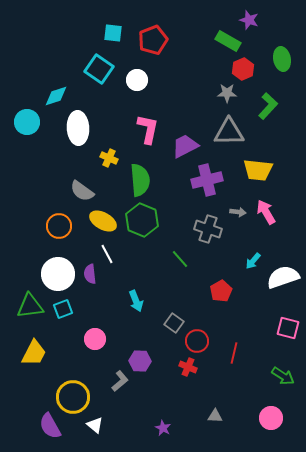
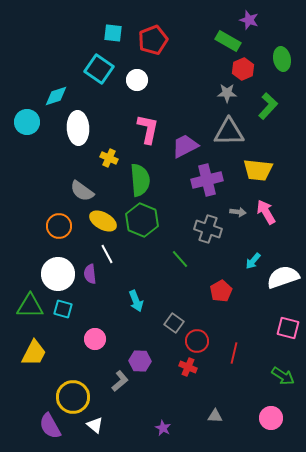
green triangle at (30, 306): rotated 8 degrees clockwise
cyan square at (63, 309): rotated 36 degrees clockwise
